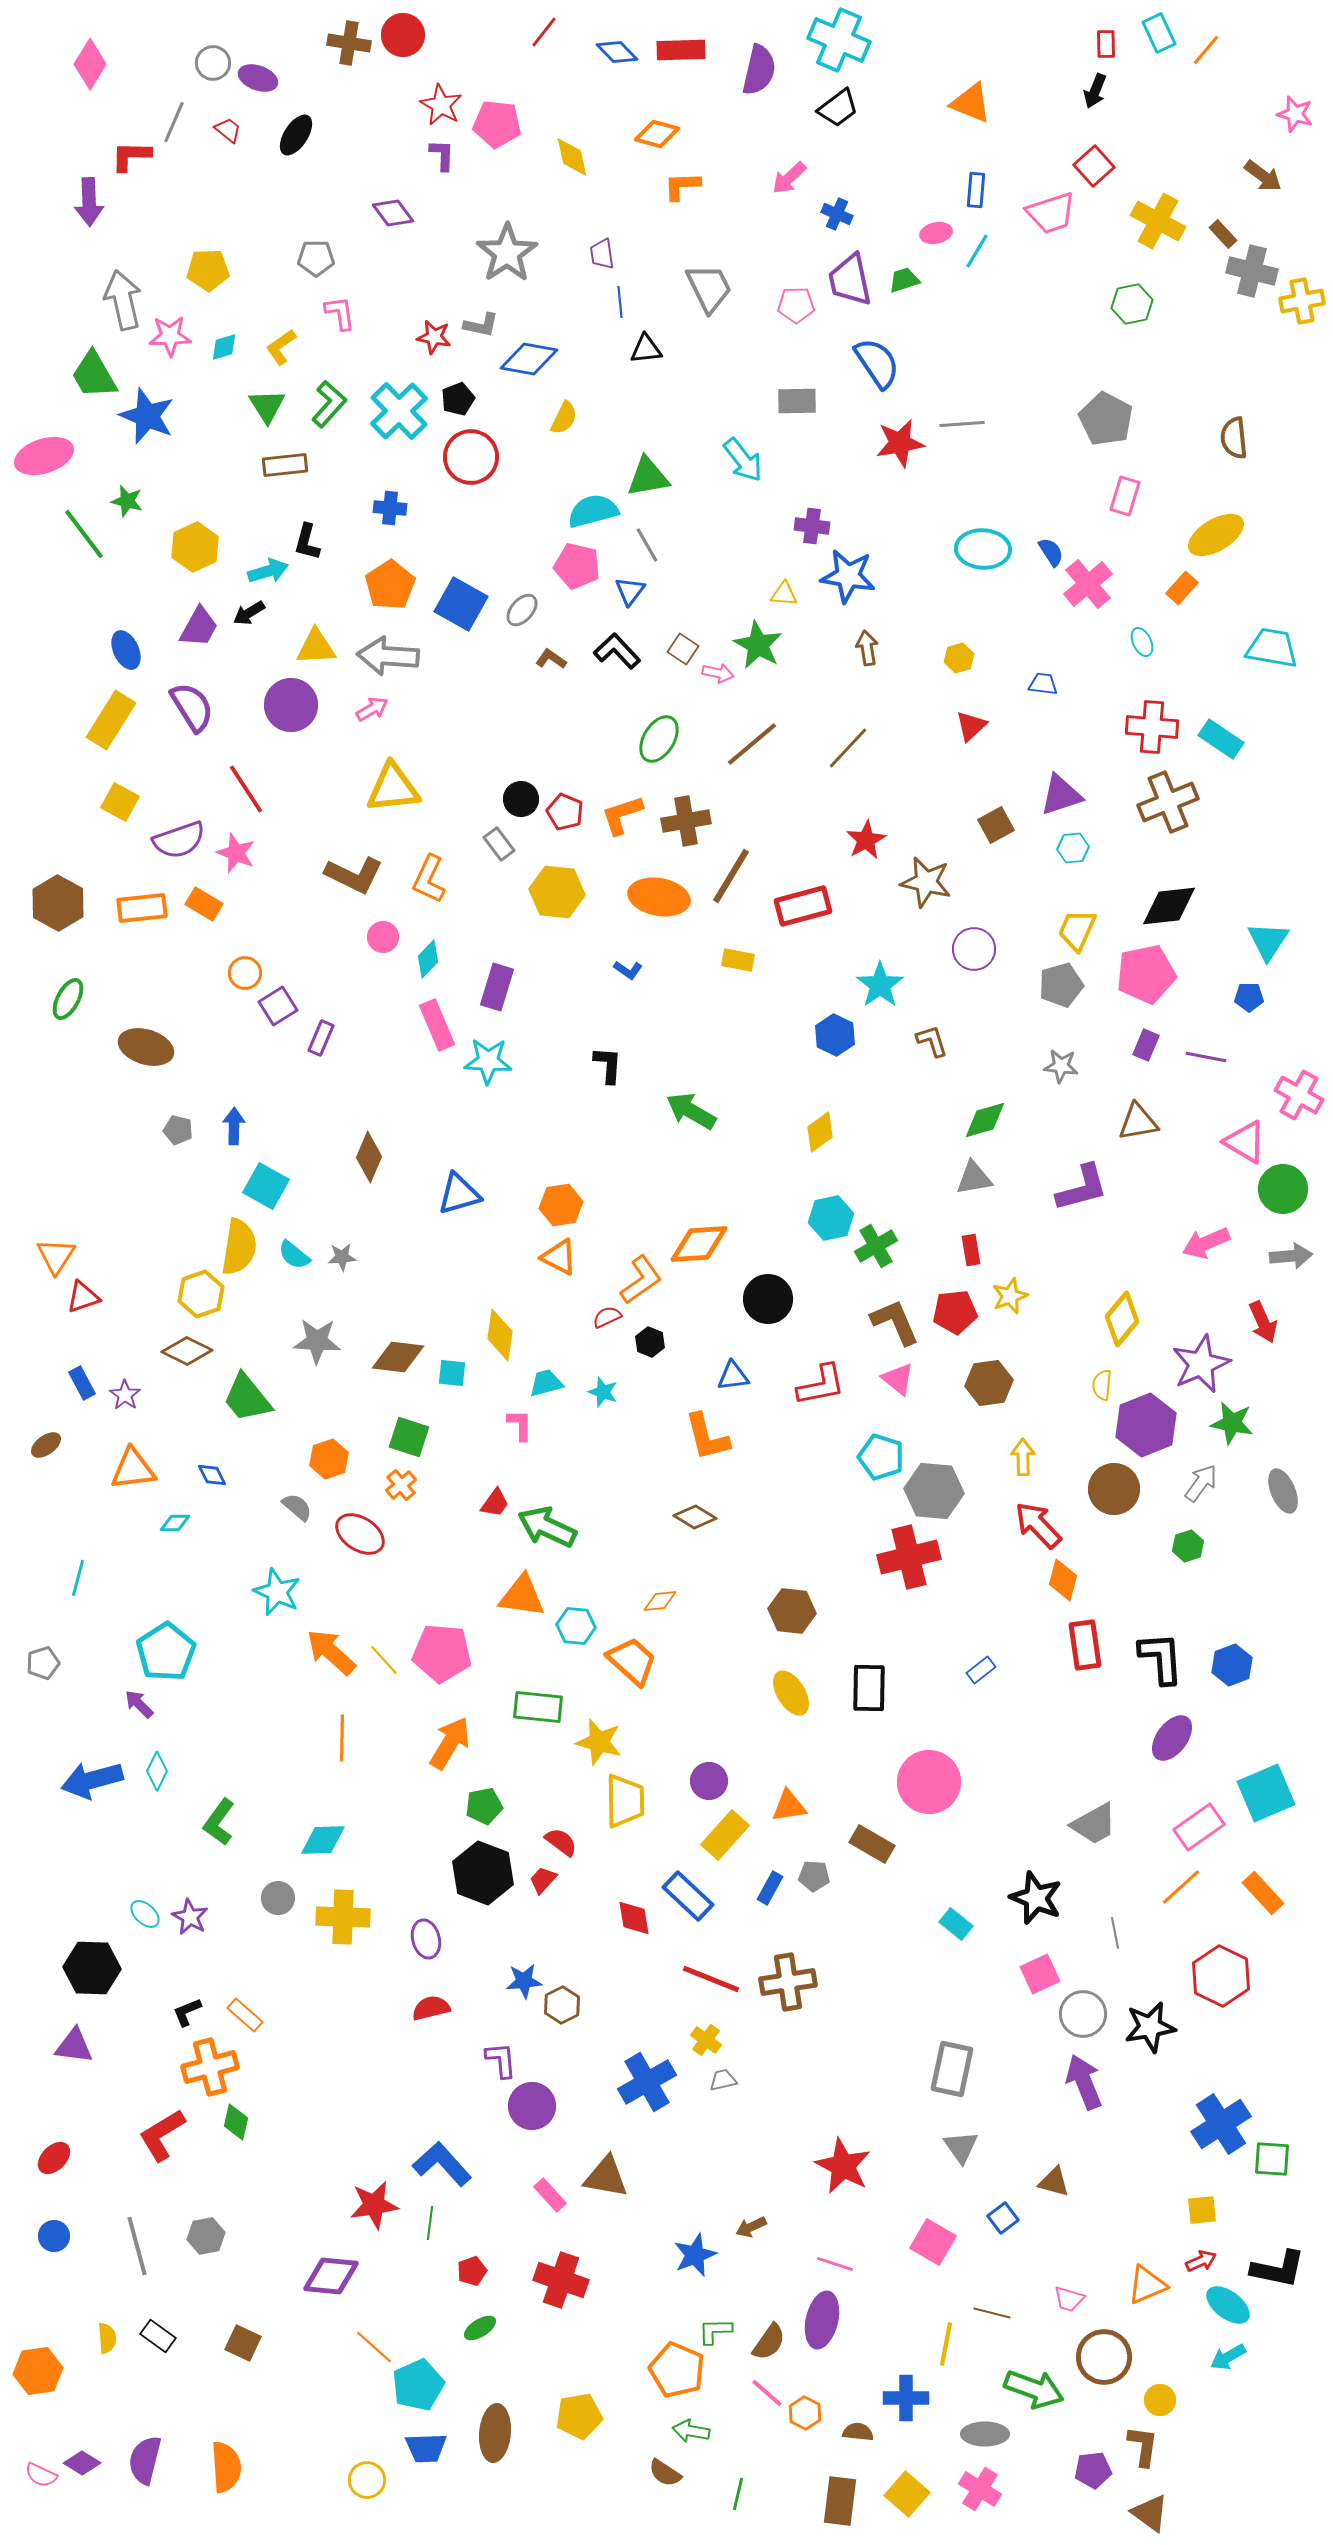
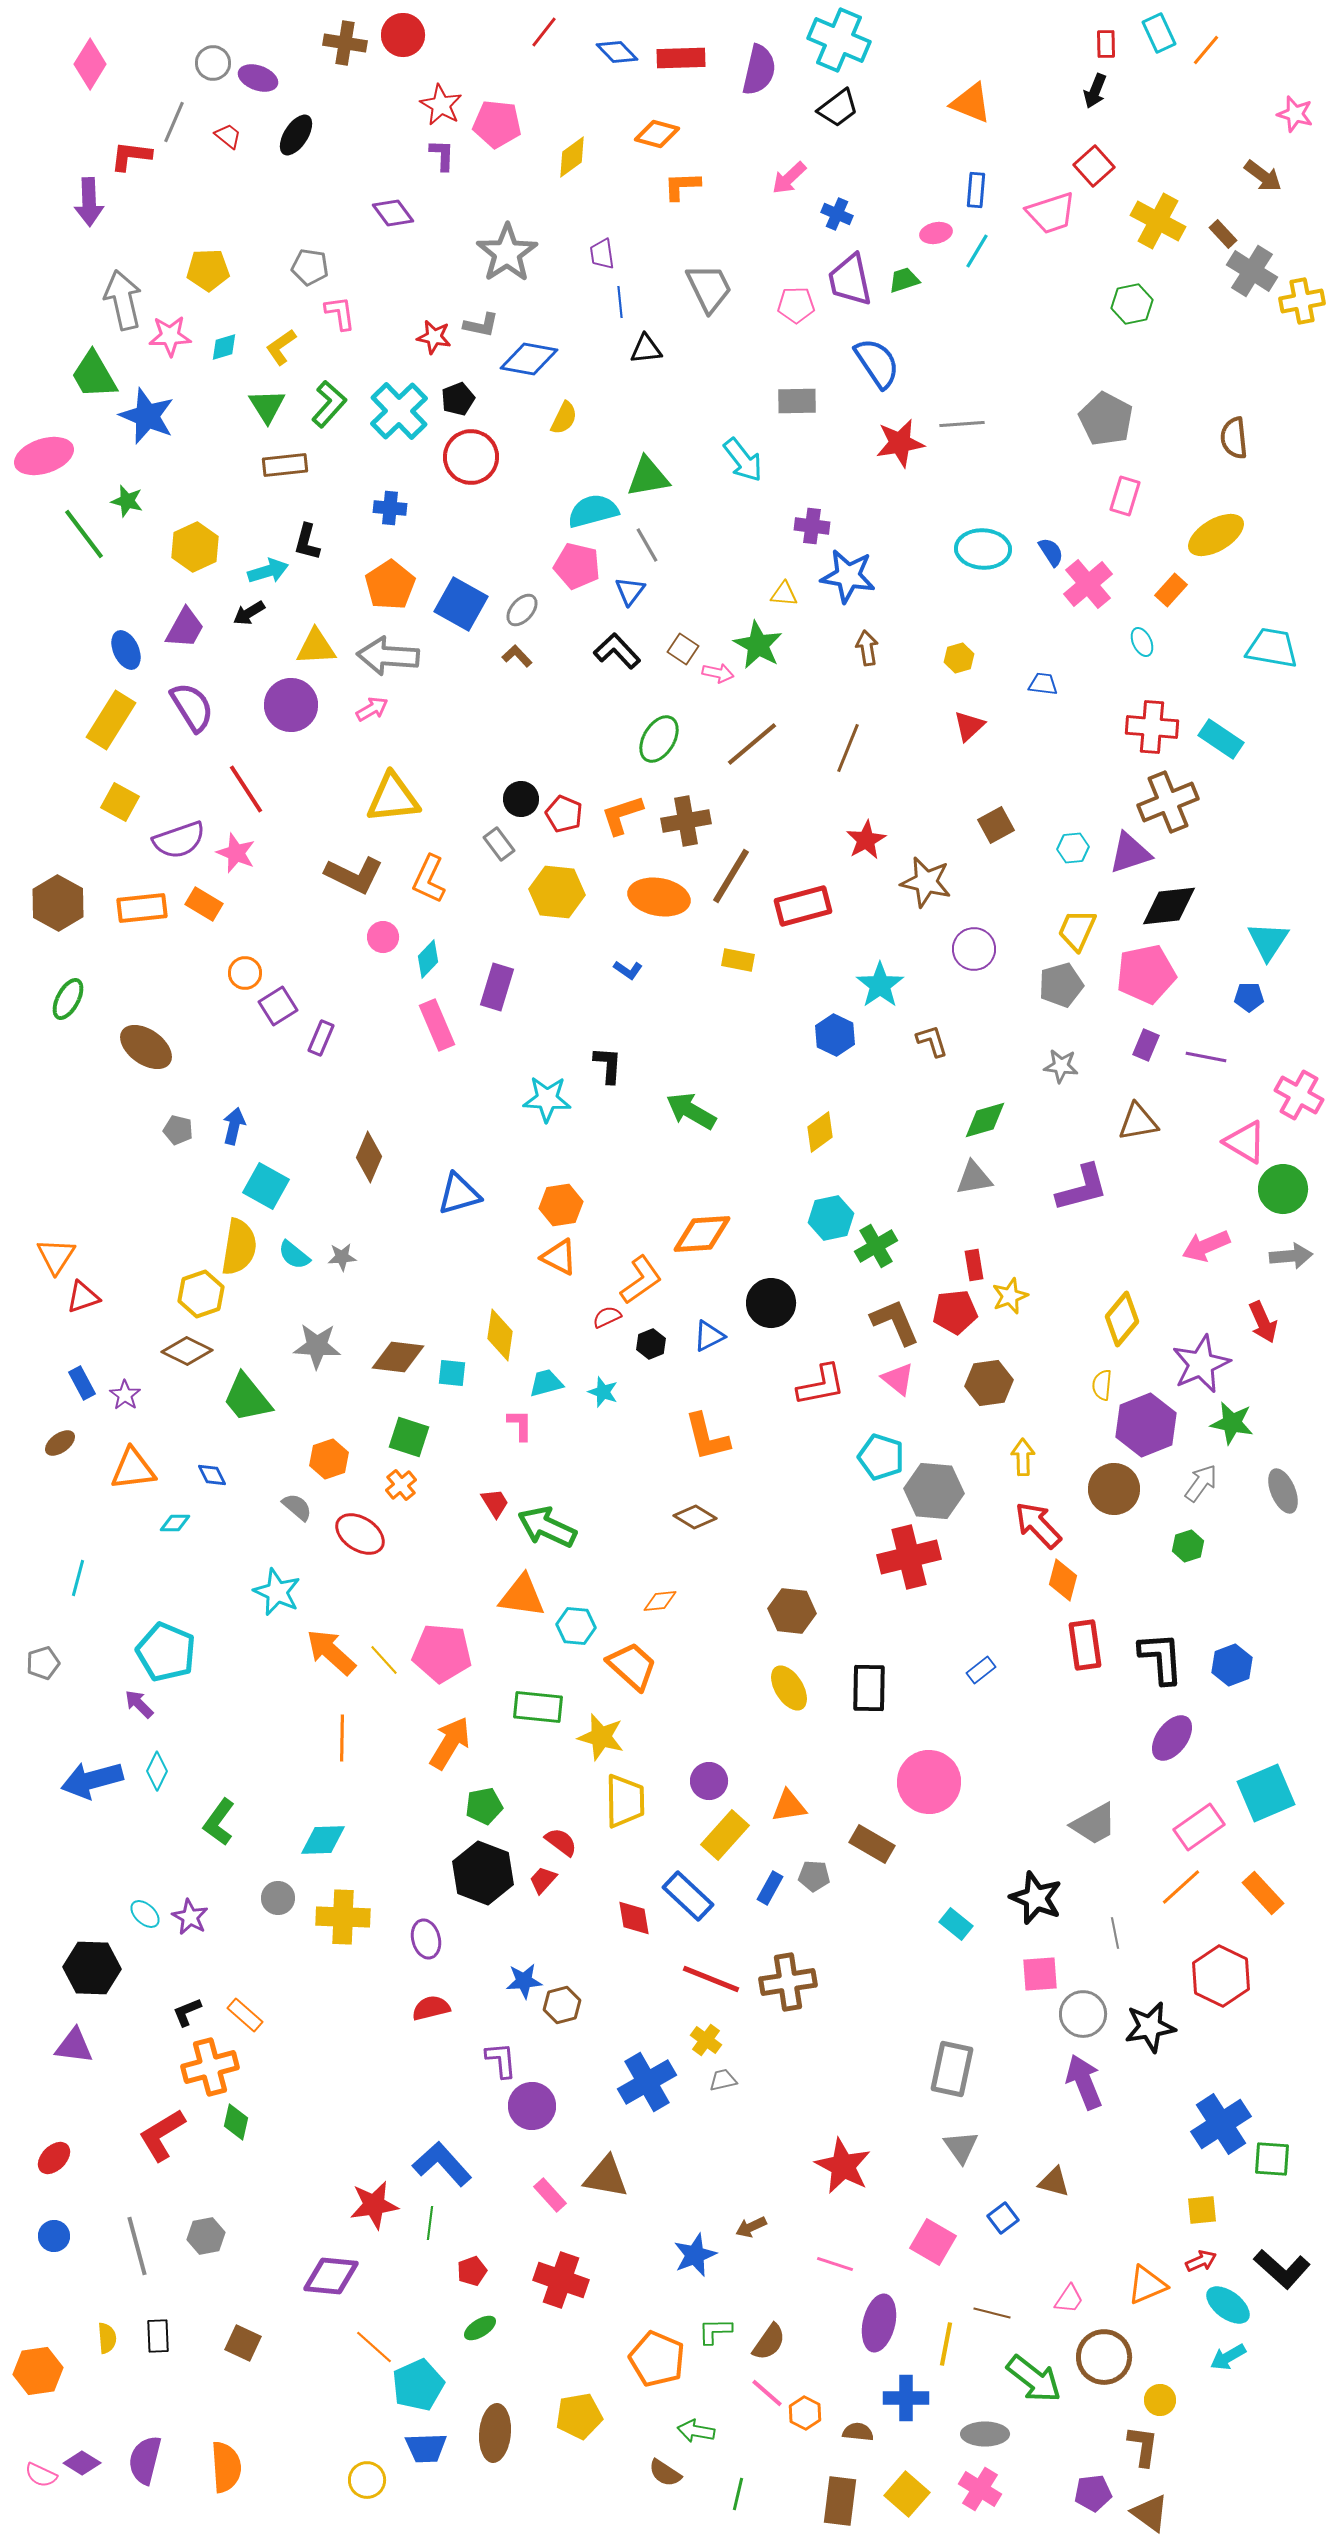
brown cross at (349, 43): moved 4 px left
red rectangle at (681, 50): moved 8 px down
red trapezoid at (228, 130): moved 6 px down
red L-shape at (131, 156): rotated 6 degrees clockwise
yellow diamond at (572, 157): rotated 66 degrees clockwise
gray pentagon at (316, 258): moved 6 px left, 9 px down; rotated 9 degrees clockwise
gray cross at (1252, 271): rotated 18 degrees clockwise
orange rectangle at (1182, 588): moved 11 px left, 2 px down
purple trapezoid at (199, 627): moved 14 px left, 1 px down
brown L-shape at (551, 659): moved 34 px left, 3 px up; rotated 12 degrees clockwise
red triangle at (971, 726): moved 2 px left
brown line at (848, 748): rotated 21 degrees counterclockwise
yellow triangle at (393, 788): moved 10 px down
purple triangle at (1061, 795): moved 69 px right, 58 px down
red pentagon at (565, 812): moved 1 px left, 2 px down
brown ellipse at (146, 1047): rotated 18 degrees clockwise
cyan star at (488, 1061): moved 59 px right, 38 px down
blue arrow at (234, 1126): rotated 12 degrees clockwise
pink arrow at (1206, 1243): moved 3 px down
orange diamond at (699, 1244): moved 3 px right, 10 px up
red rectangle at (971, 1250): moved 3 px right, 15 px down
black circle at (768, 1299): moved 3 px right, 4 px down
gray star at (317, 1341): moved 5 px down
black hexagon at (650, 1342): moved 1 px right, 2 px down; rotated 16 degrees clockwise
blue triangle at (733, 1376): moved 24 px left, 40 px up; rotated 20 degrees counterclockwise
brown ellipse at (46, 1445): moved 14 px right, 2 px up
red trapezoid at (495, 1503): rotated 68 degrees counterclockwise
cyan pentagon at (166, 1652): rotated 16 degrees counterclockwise
orange trapezoid at (632, 1661): moved 5 px down
yellow ellipse at (791, 1693): moved 2 px left, 5 px up
yellow star at (599, 1742): moved 2 px right, 5 px up
pink square at (1040, 1974): rotated 21 degrees clockwise
brown hexagon at (562, 2005): rotated 12 degrees clockwise
black L-shape at (1278, 2269): moved 4 px right; rotated 30 degrees clockwise
pink trapezoid at (1069, 2299): rotated 72 degrees counterclockwise
purple ellipse at (822, 2320): moved 57 px right, 3 px down
black rectangle at (158, 2336): rotated 52 degrees clockwise
orange pentagon at (677, 2370): moved 20 px left, 11 px up
green arrow at (1034, 2389): moved 10 px up; rotated 18 degrees clockwise
green arrow at (691, 2431): moved 5 px right
purple pentagon at (1093, 2470): moved 23 px down
